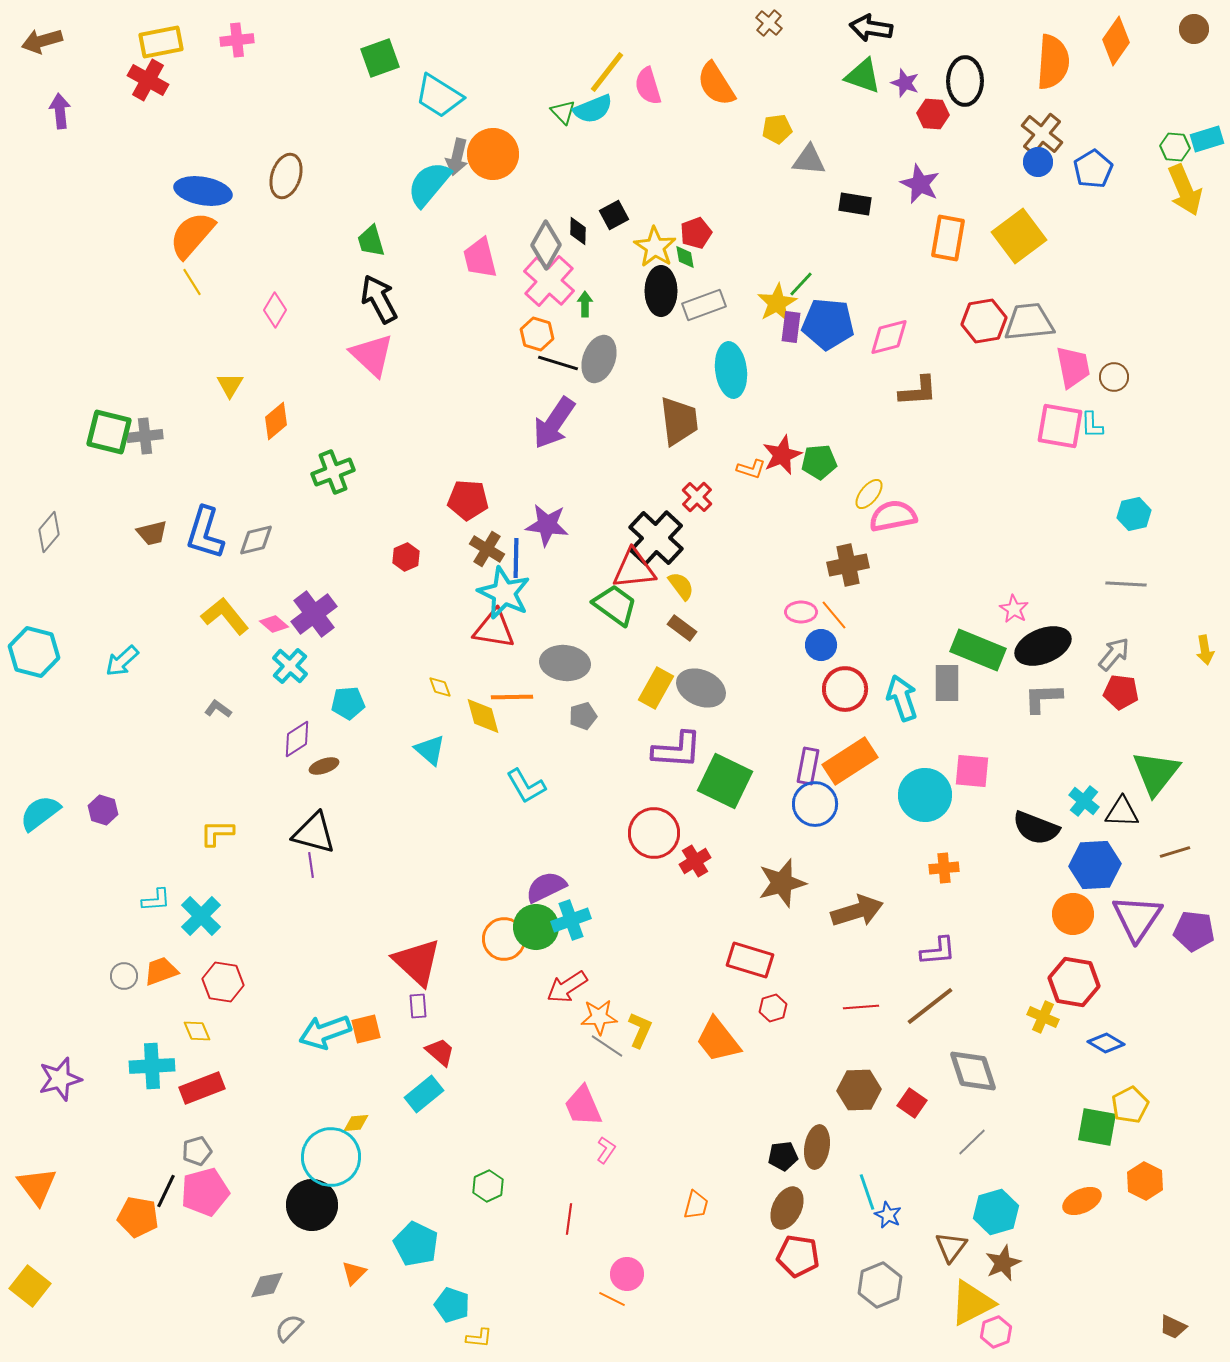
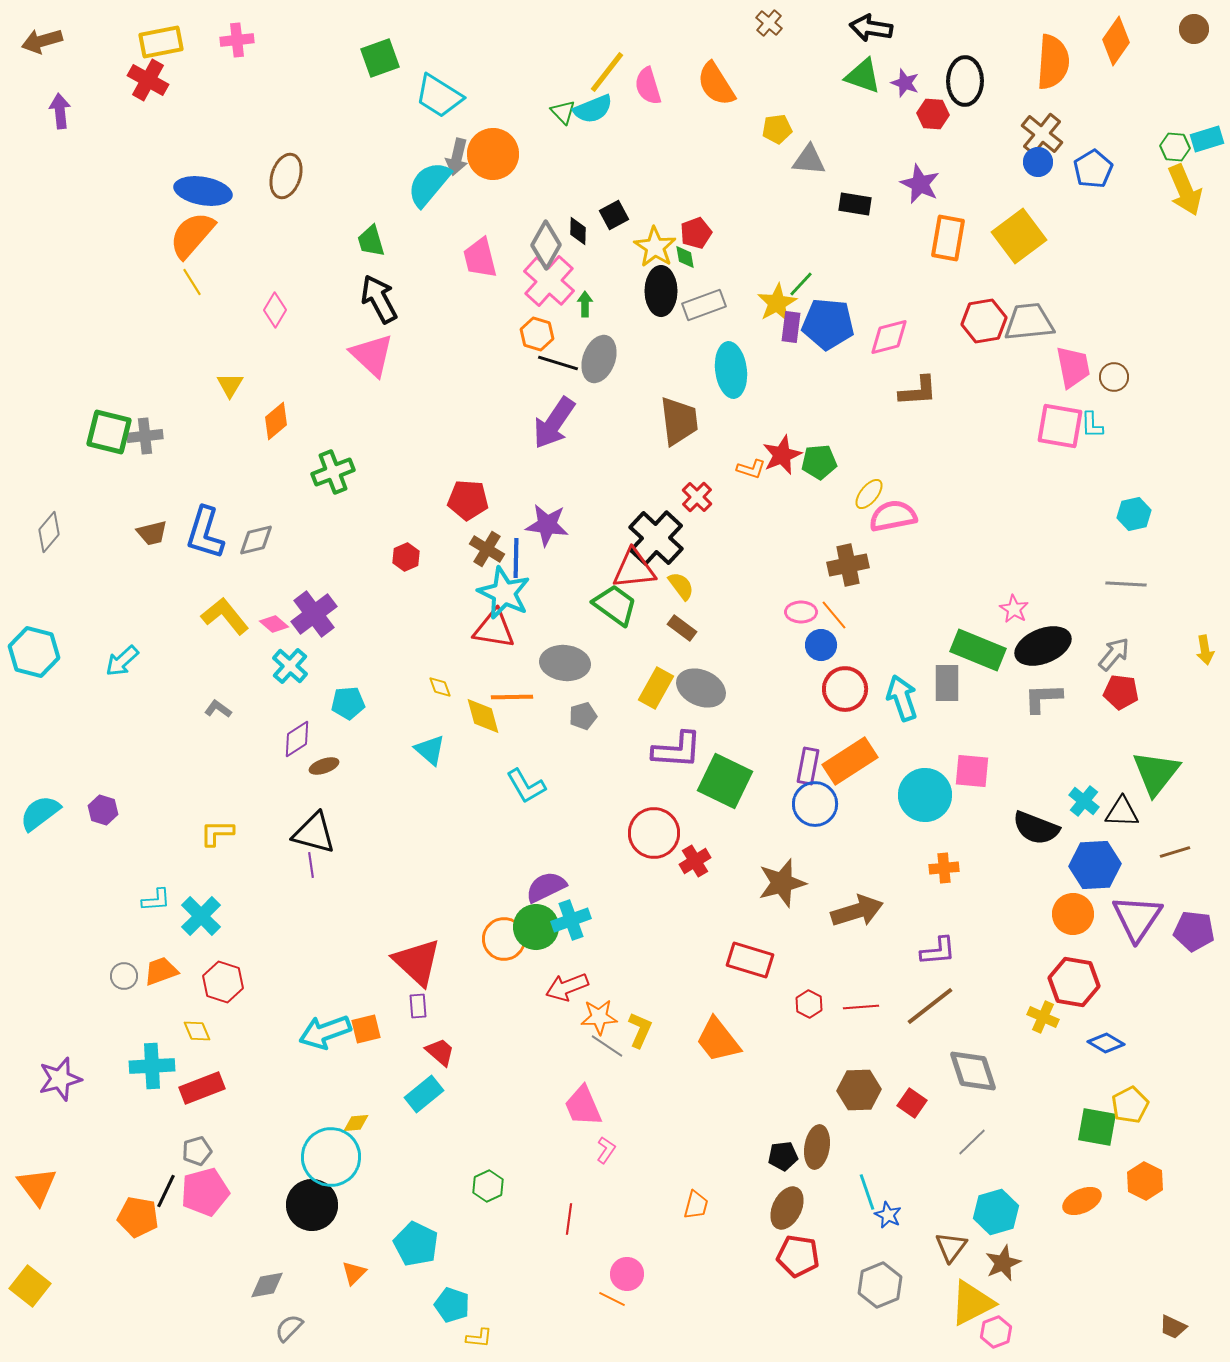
red hexagon at (223, 982): rotated 9 degrees clockwise
red arrow at (567, 987): rotated 12 degrees clockwise
red hexagon at (773, 1008): moved 36 px right, 4 px up; rotated 16 degrees counterclockwise
